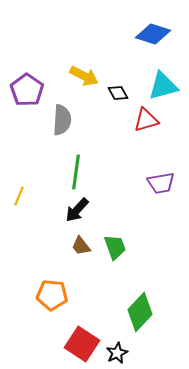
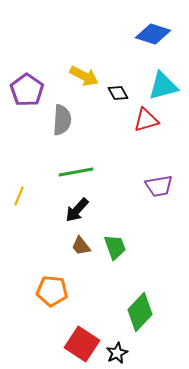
green line: rotated 72 degrees clockwise
purple trapezoid: moved 2 px left, 3 px down
orange pentagon: moved 4 px up
